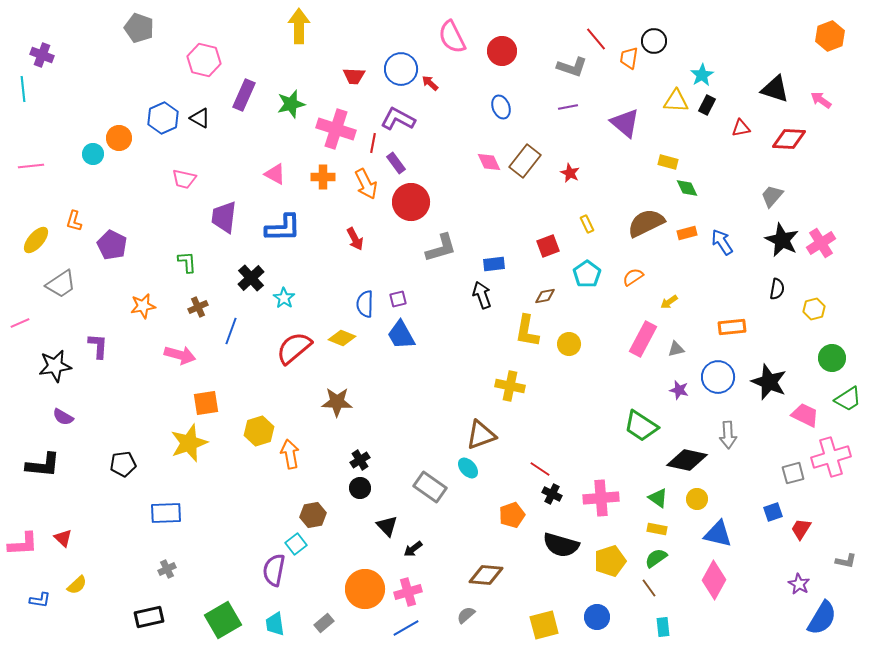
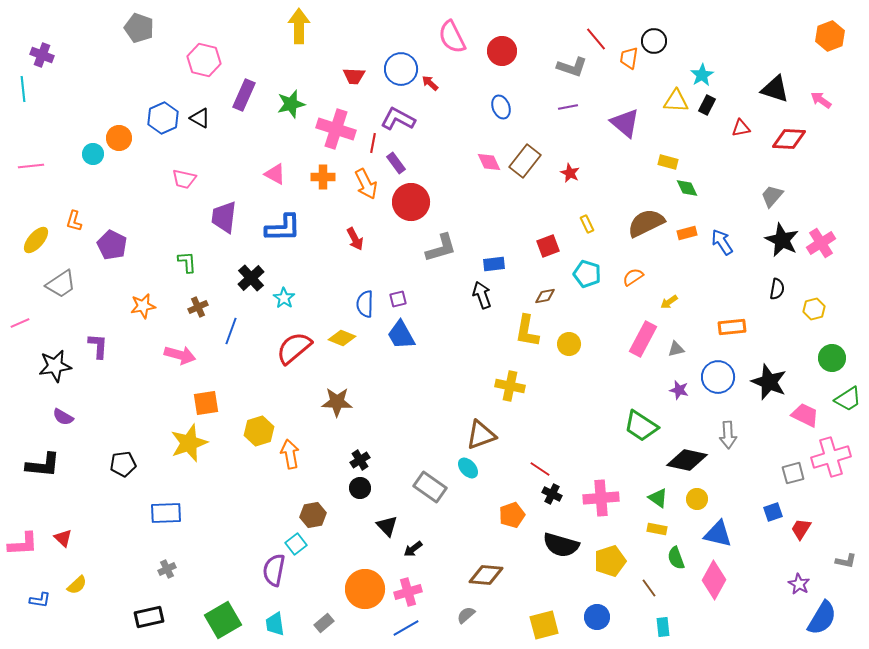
cyan pentagon at (587, 274): rotated 20 degrees counterclockwise
green semicircle at (656, 558): moved 20 px right; rotated 75 degrees counterclockwise
